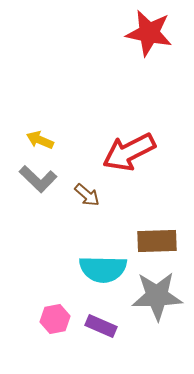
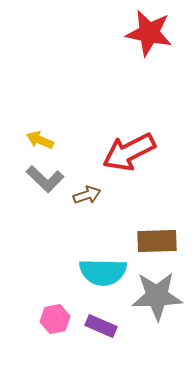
gray L-shape: moved 7 px right
brown arrow: rotated 60 degrees counterclockwise
cyan semicircle: moved 3 px down
